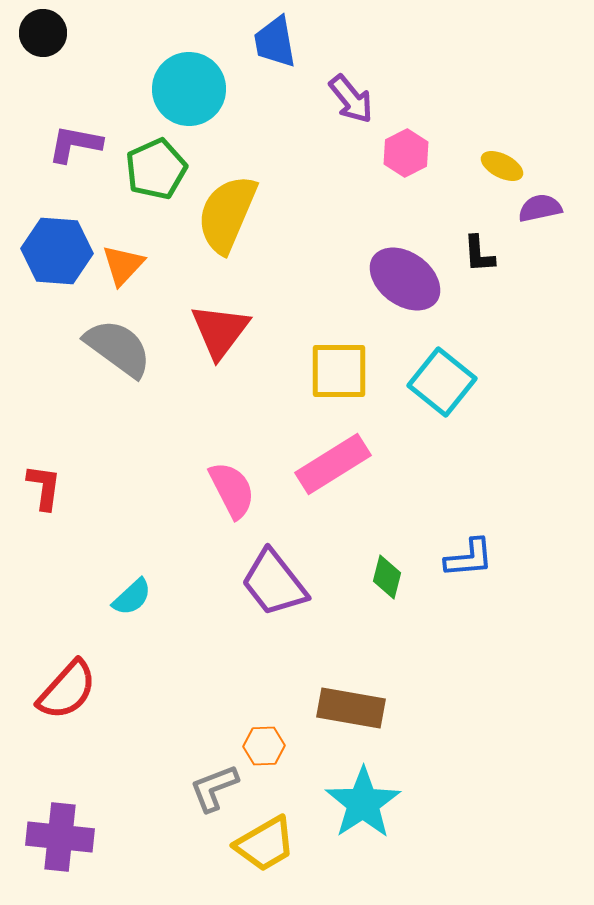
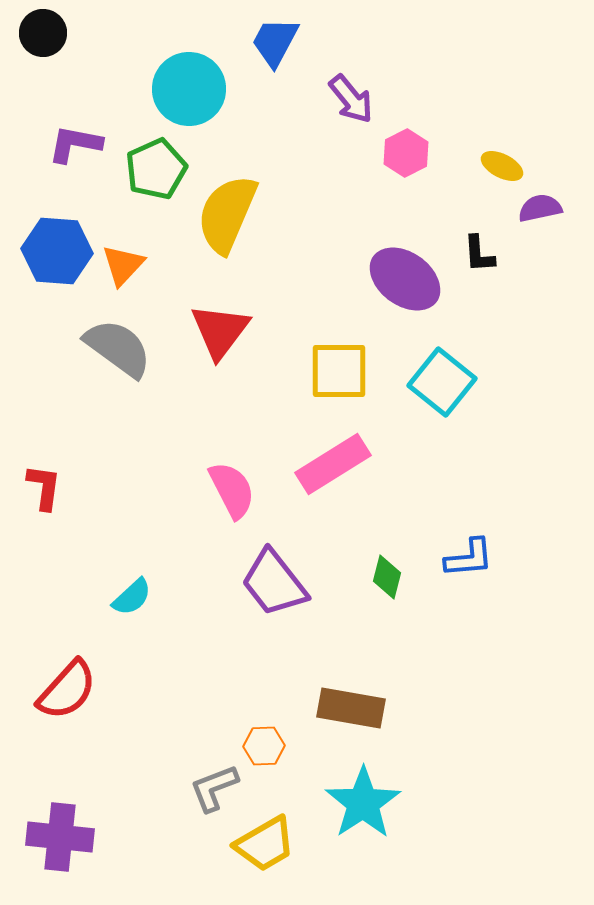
blue trapezoid: rotated 38 degrees clockwise
